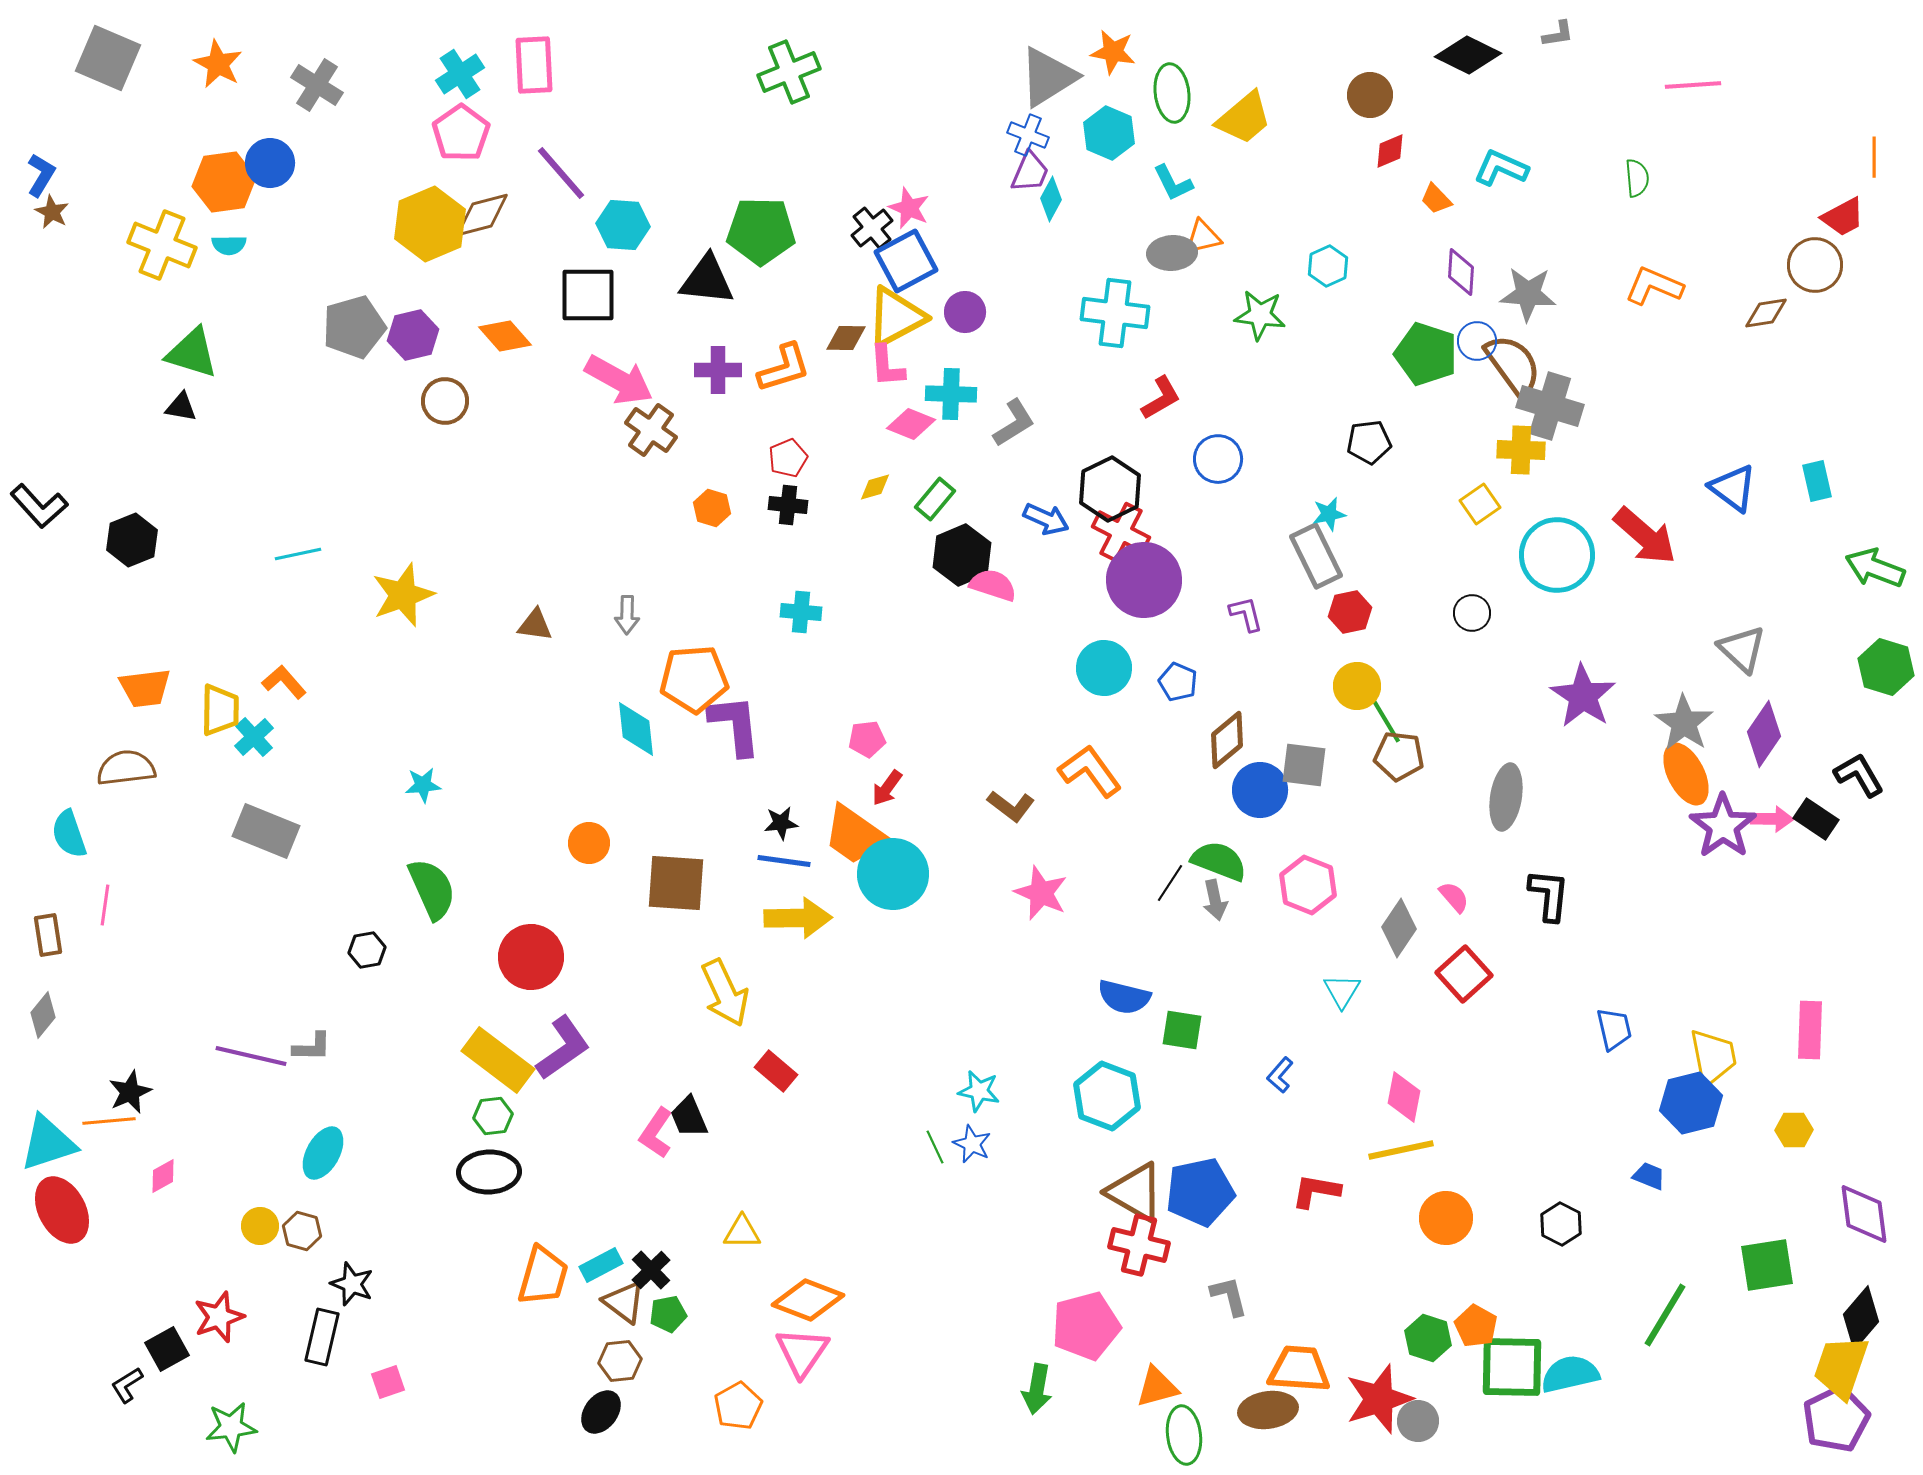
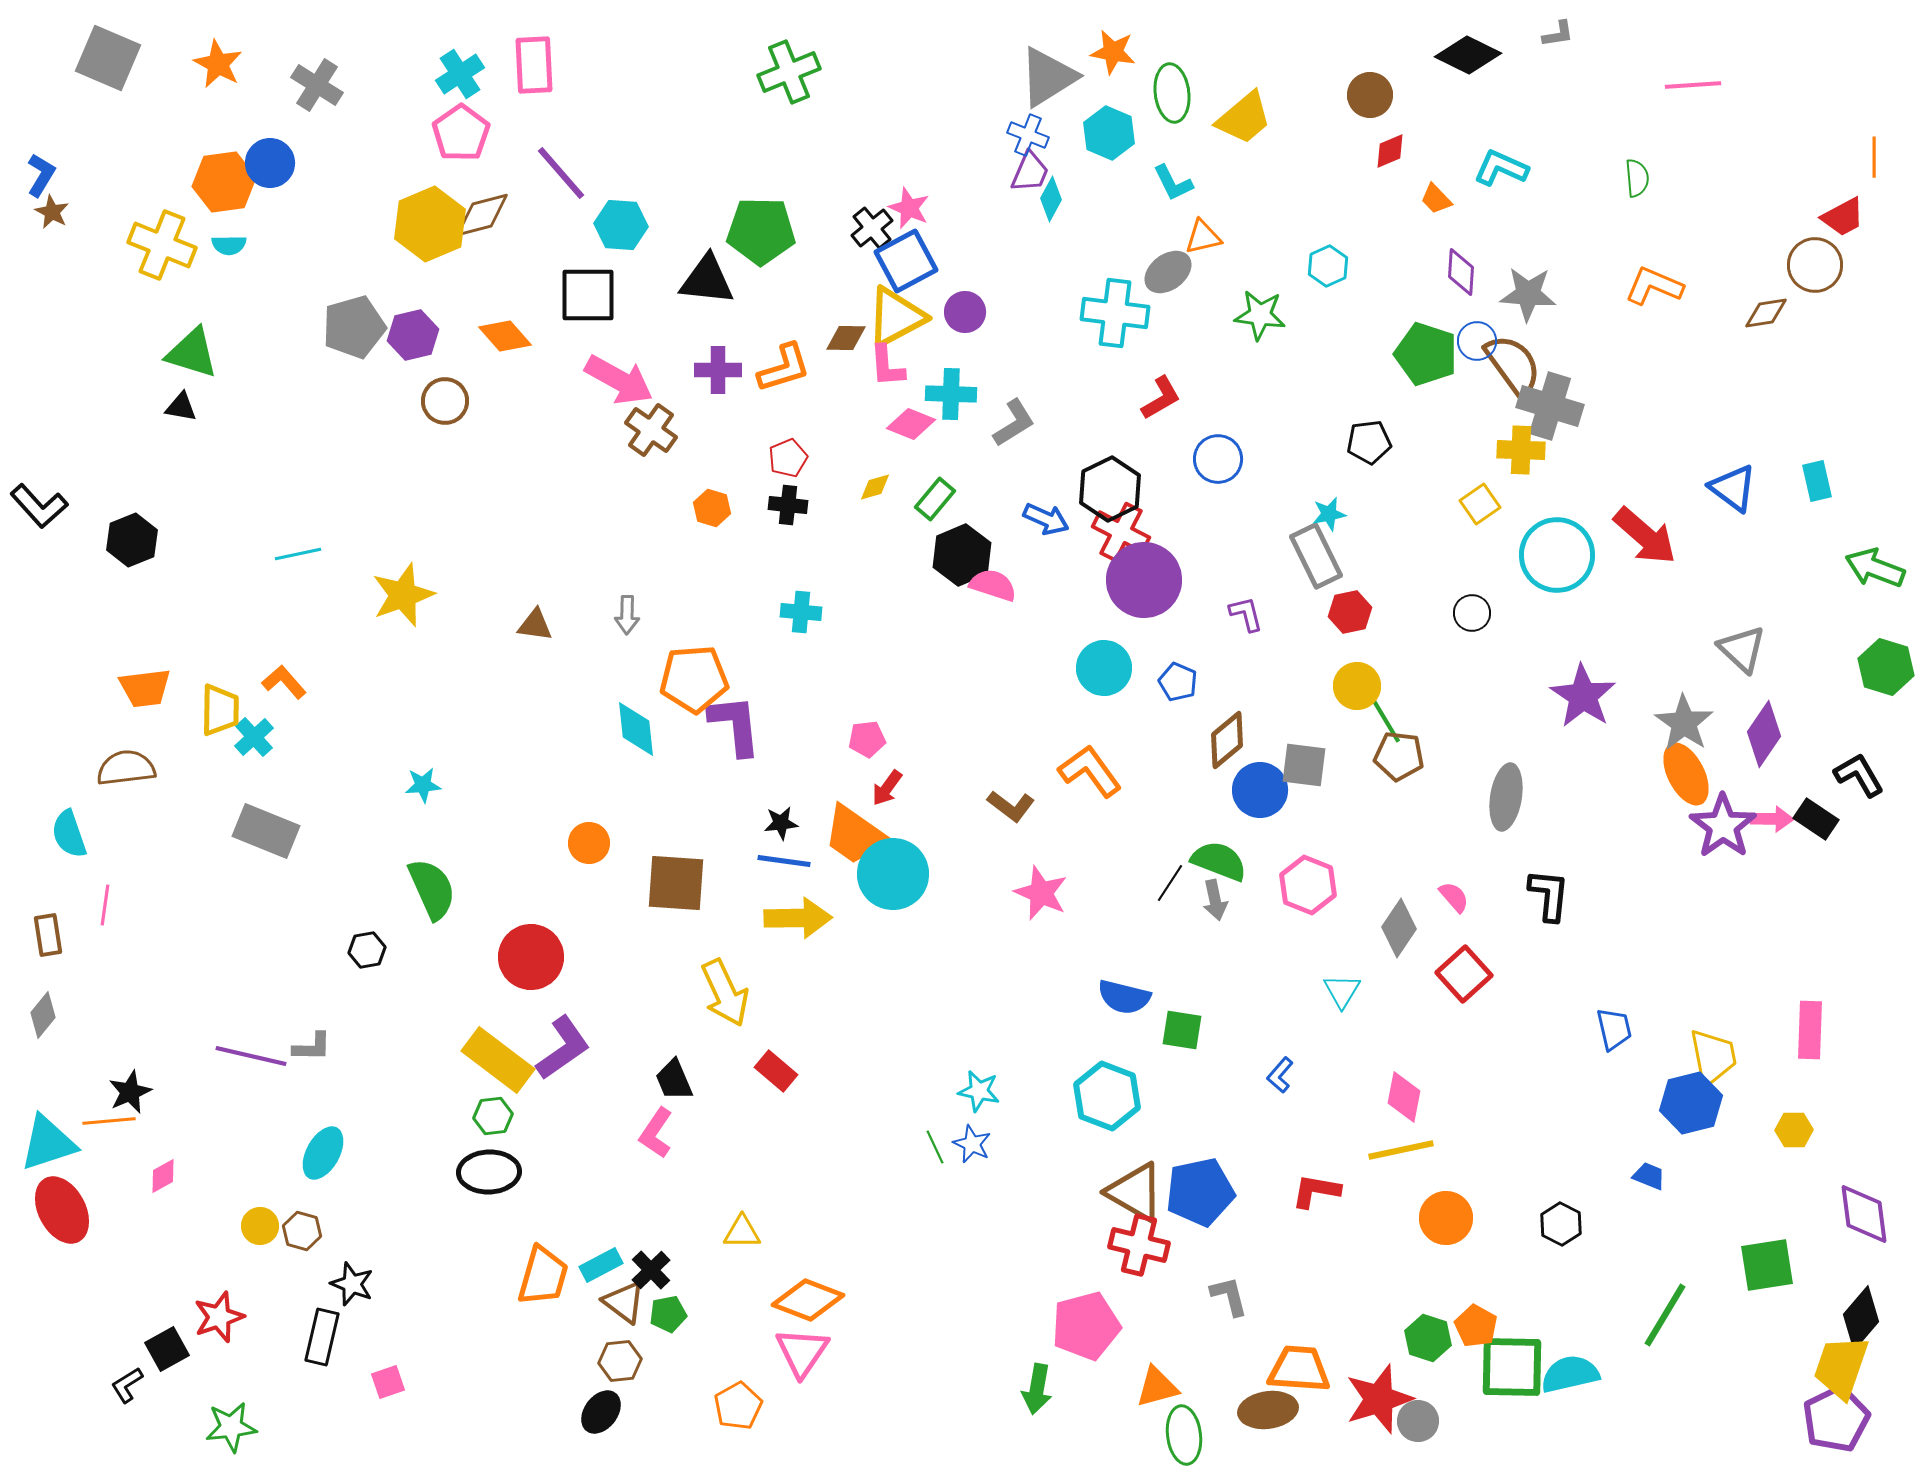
cyan hexagon at (623, 225): moved 2 px left
gray ellipse at (1172, 253): moved 4 px left, 19 px down; rotated 33 degrees counterclockwise
black trapezoid at (689, 1117): moved 15 px left, 37 px up
